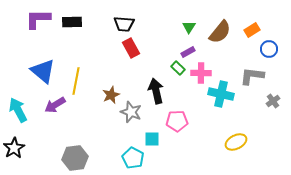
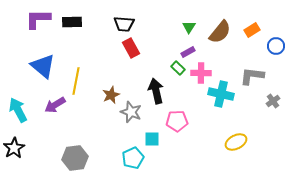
blue circle: moved 7 px right, 3 px up
blue triangle: moved 5 px up
cyan pentagon: rotated 20 degrees clockwise
